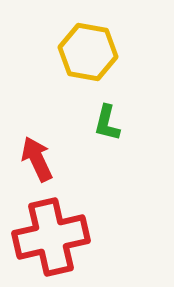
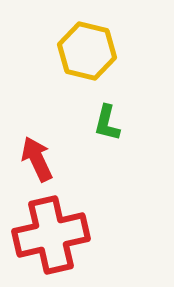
yellow hexagon: moved 1 px left, 1 px up; rotated 4 degrees clockwise
red cross: moved 2 px up
